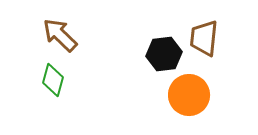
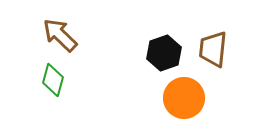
brown trapezoid: moved 9 px right, 11 px down
black hexagon: moved 1 px up; rotated 12 degrees counterclockwise
orange circle: moved 5 px left, 3 px down
